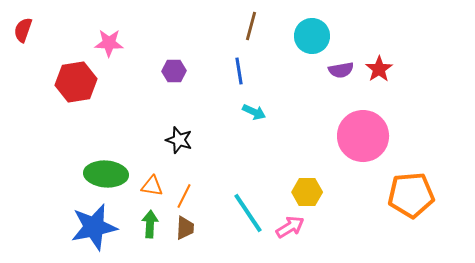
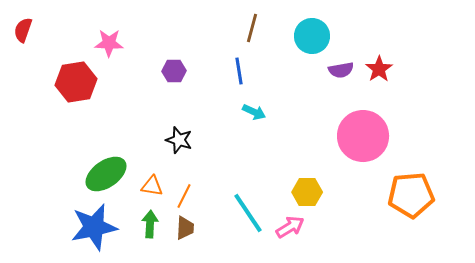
brown line: moved 1 px right, 2 px down
green ellipse: rotated 39 degrees counterclockwise
